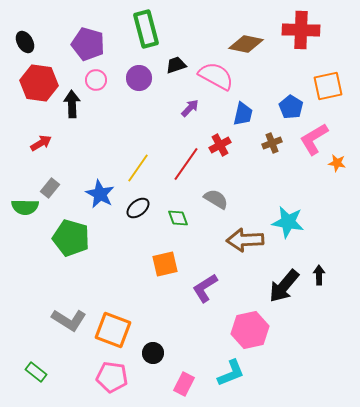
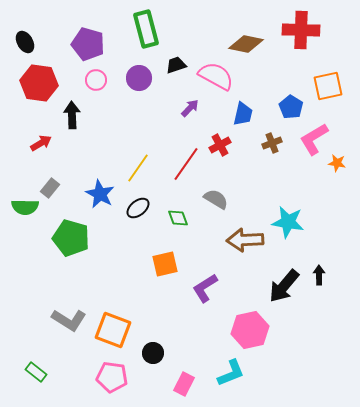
black arrow at (72, 104): moved 11 px down
